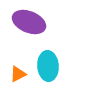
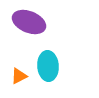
orange triangle: moved 1 px right, 2 px down
